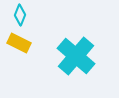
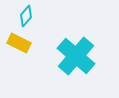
cyan diamond: moved 6 px right, 1 px down; rotated 20 degrees clockwise
